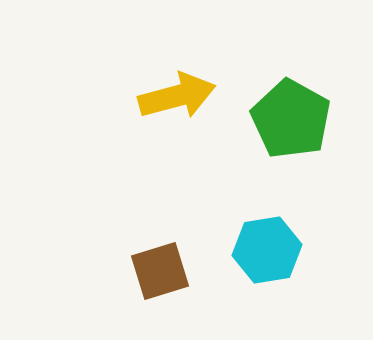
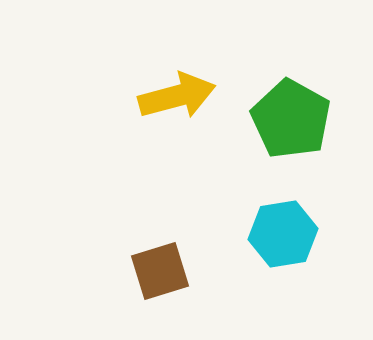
cyan hexagon: moved 16 px right, 16 px up
